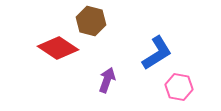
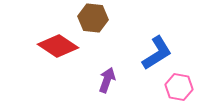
brown hexagon: moved 2 px right, 3 px up; rotated 8 degrees counterclockwise
red diamond: moved 2 px up
